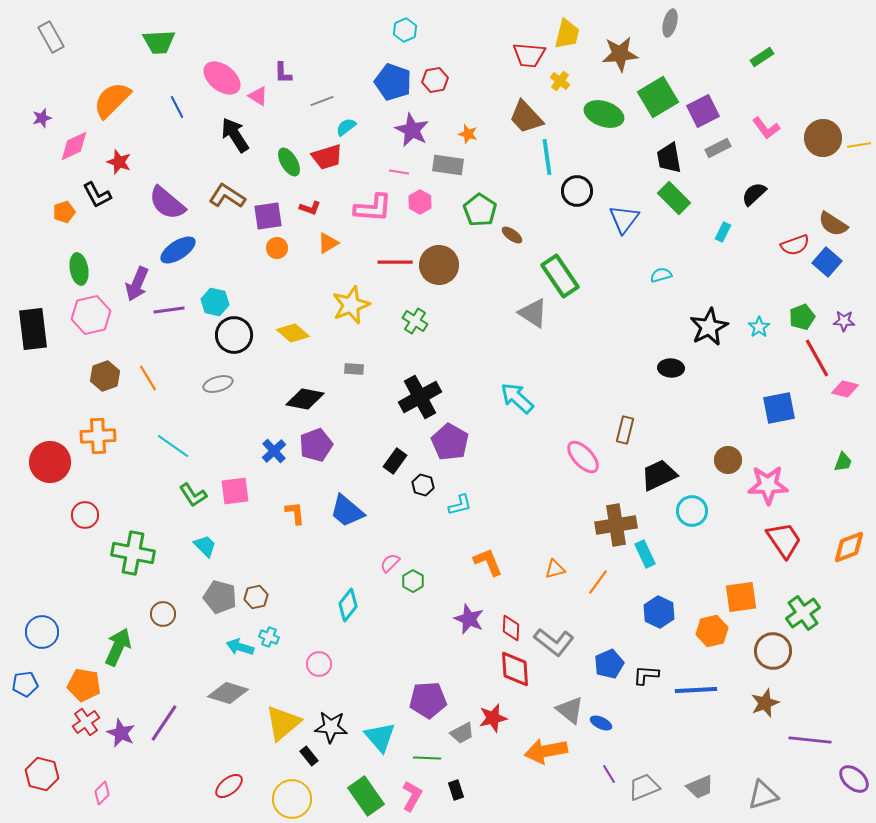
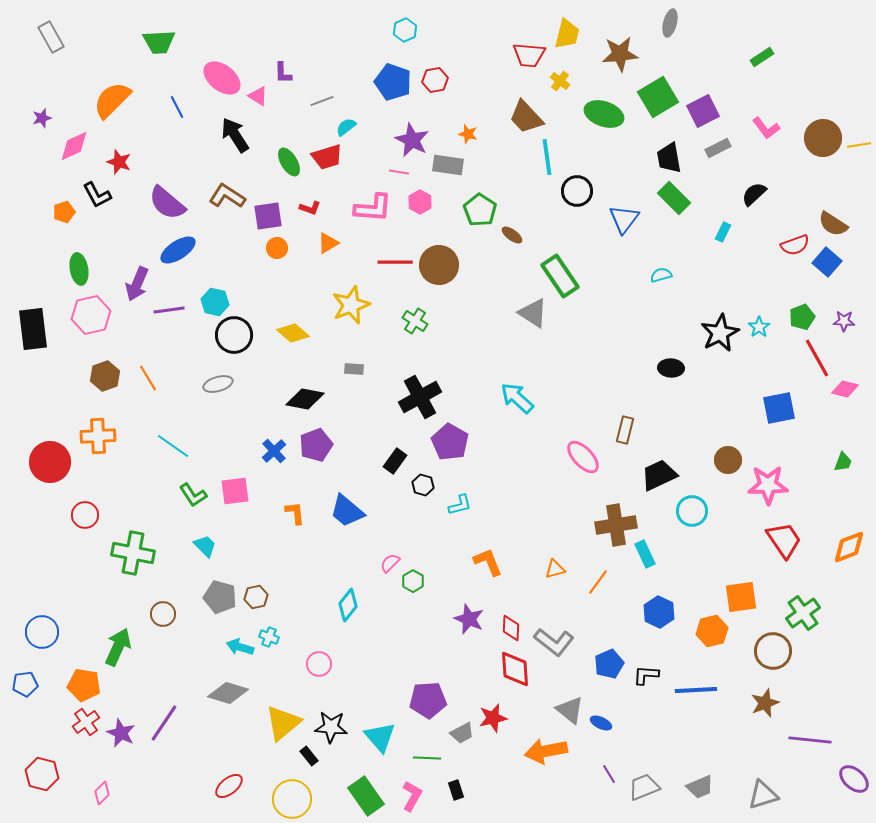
purple star at (412, 130): moved 10 px down
black star at (709, 327): moved 11 px right, 6 px down
